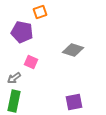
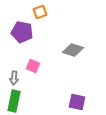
pink square: moved 2 px right, 4 px down
gray arrow: rotated 48 degrees counterclockwise
purple square: moved 3 px right; rotated 24 degrees clockwise
